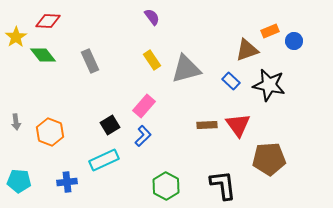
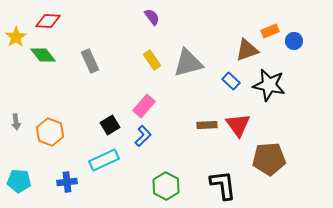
gray triangle: moved 2 px right, 6 px up
